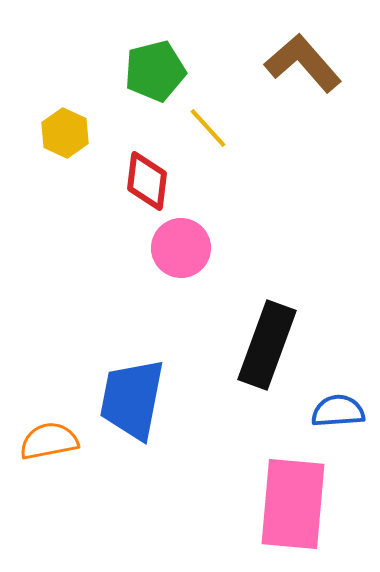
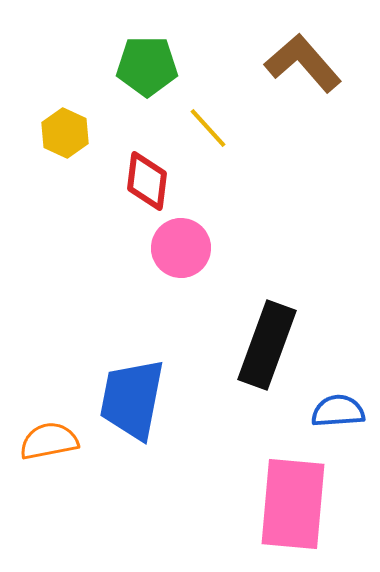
green pentagon: moved 8 px left, 5 px up; rotated 14 degrees clockwise
